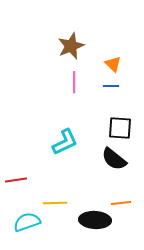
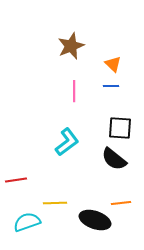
pink line: moved 9 px down
cyan L-shape: moved 2 px right; rotated 12 degrees counterclockwise
black ellipse: rotated 16 degrees clockwise
